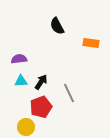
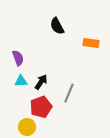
purple semicircle: moved 1 px left, 1 px up; rotated 77 degrees clockwise
gray line: rotated 48 degrees clockwise
yellow circle: moved 1 px right
